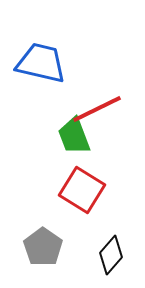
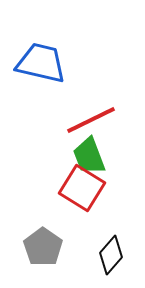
red line: moved 6 px left, 11 px down
green trapezoid: moved 15 px right, 20 px down
red square: moved 2 px up
